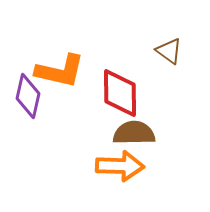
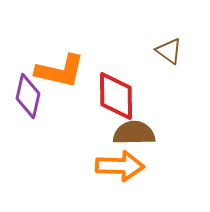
red diamond: moved 4 px left, 3 px down
